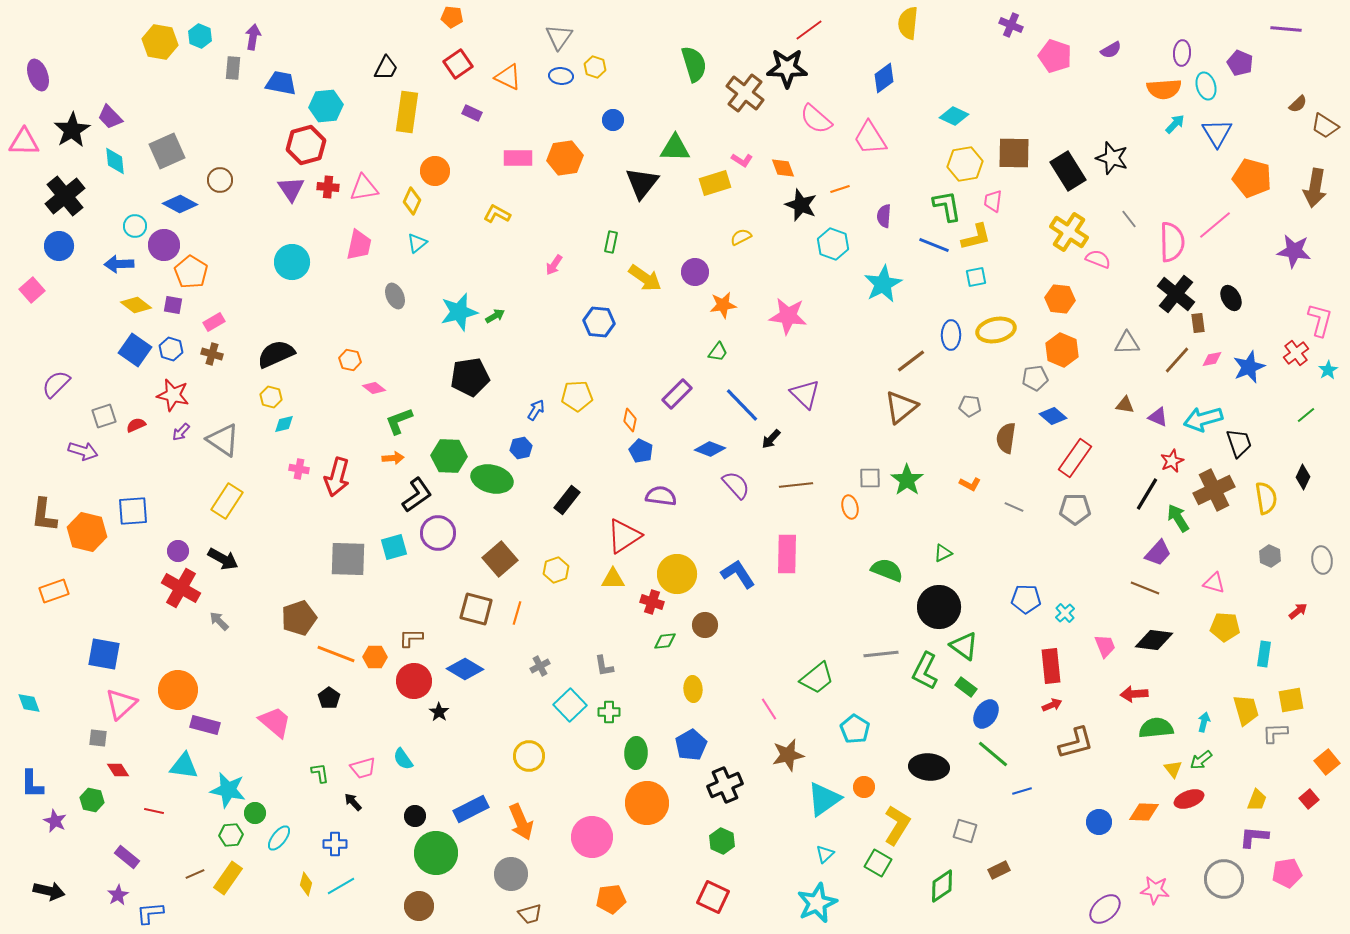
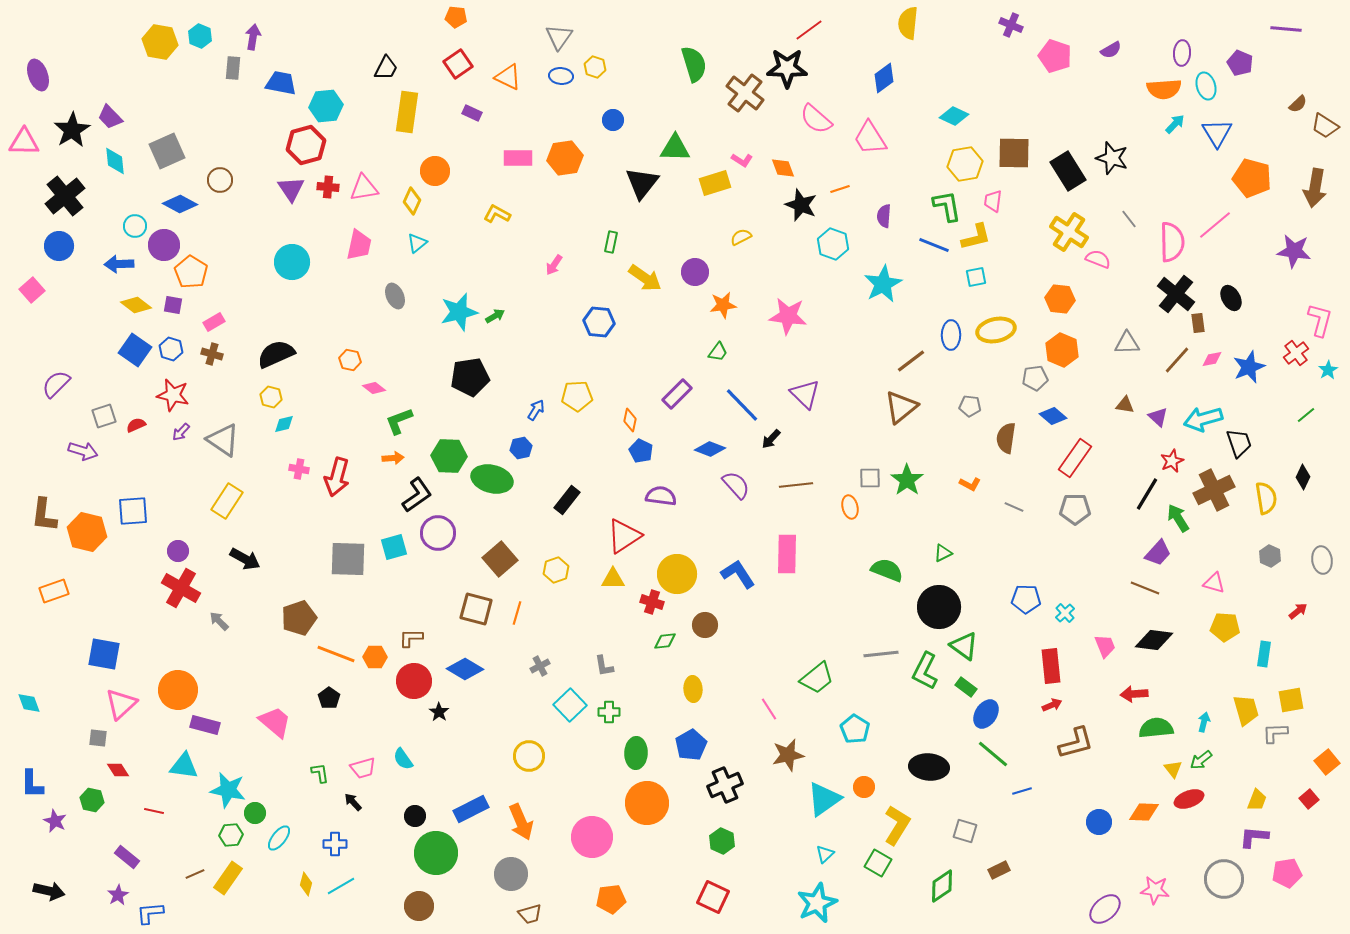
orange pentagon at (452, 17): moved 4 px right
purple triangle at (1158, 417): rotated 20 degrees clockwise
black arrow at (223, 559): moved 22 px right
